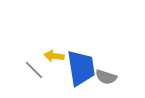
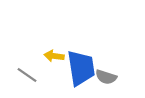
gray line: moved 7 px left, 5 px down; rotated 10 degrees counterclockwise
